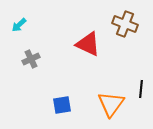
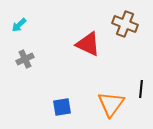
gray cross: moved 6 px left
blue square: moved 2 px down
